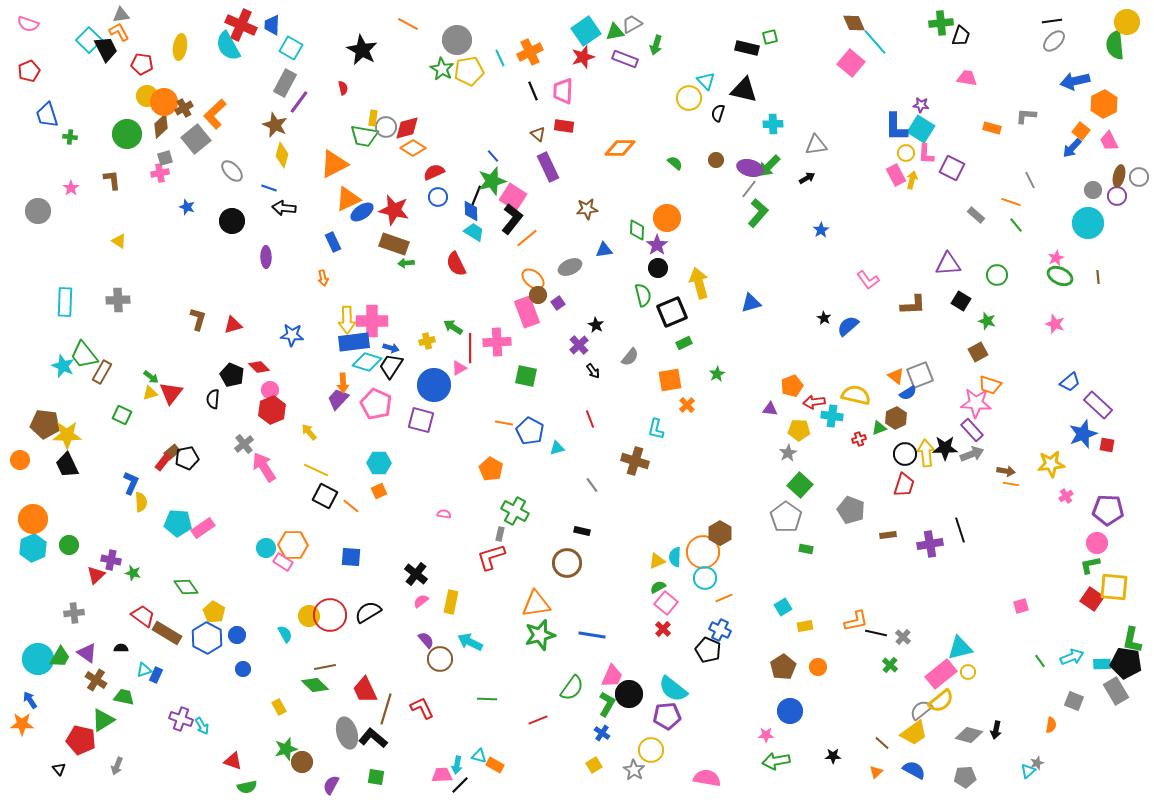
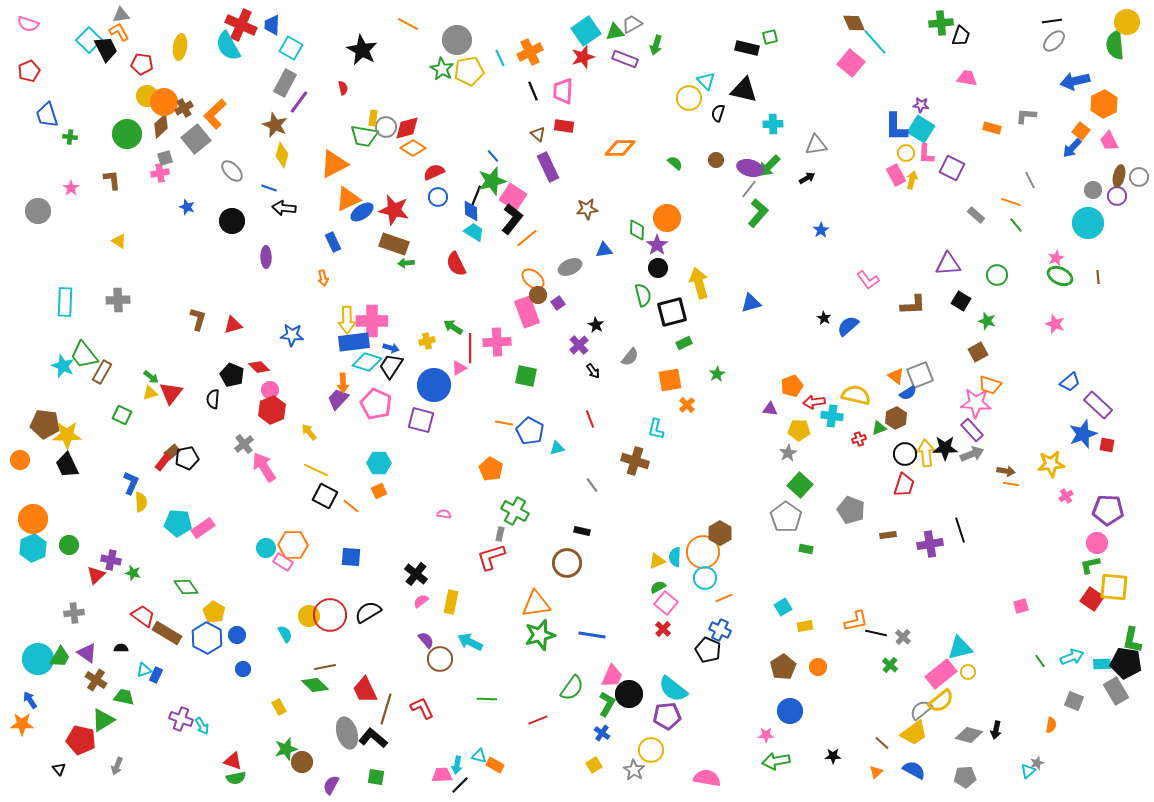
black square at (672, 312): rotated 8 degrees clockwise
green semicircle at (247, 787): moved 11 px left, 9 px up
